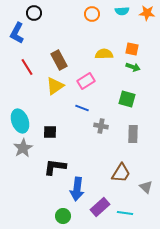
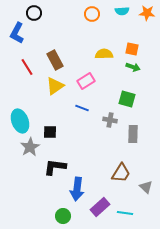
brown rectangle: moved 4 px left
gray cross: moved 9 px right, 6 px up
gray star: moved 7 px right, 1 px up
